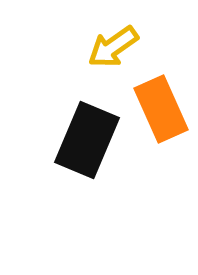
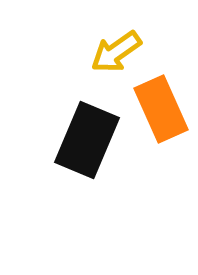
yellow arrow: moved 3 px right, 5 px down
